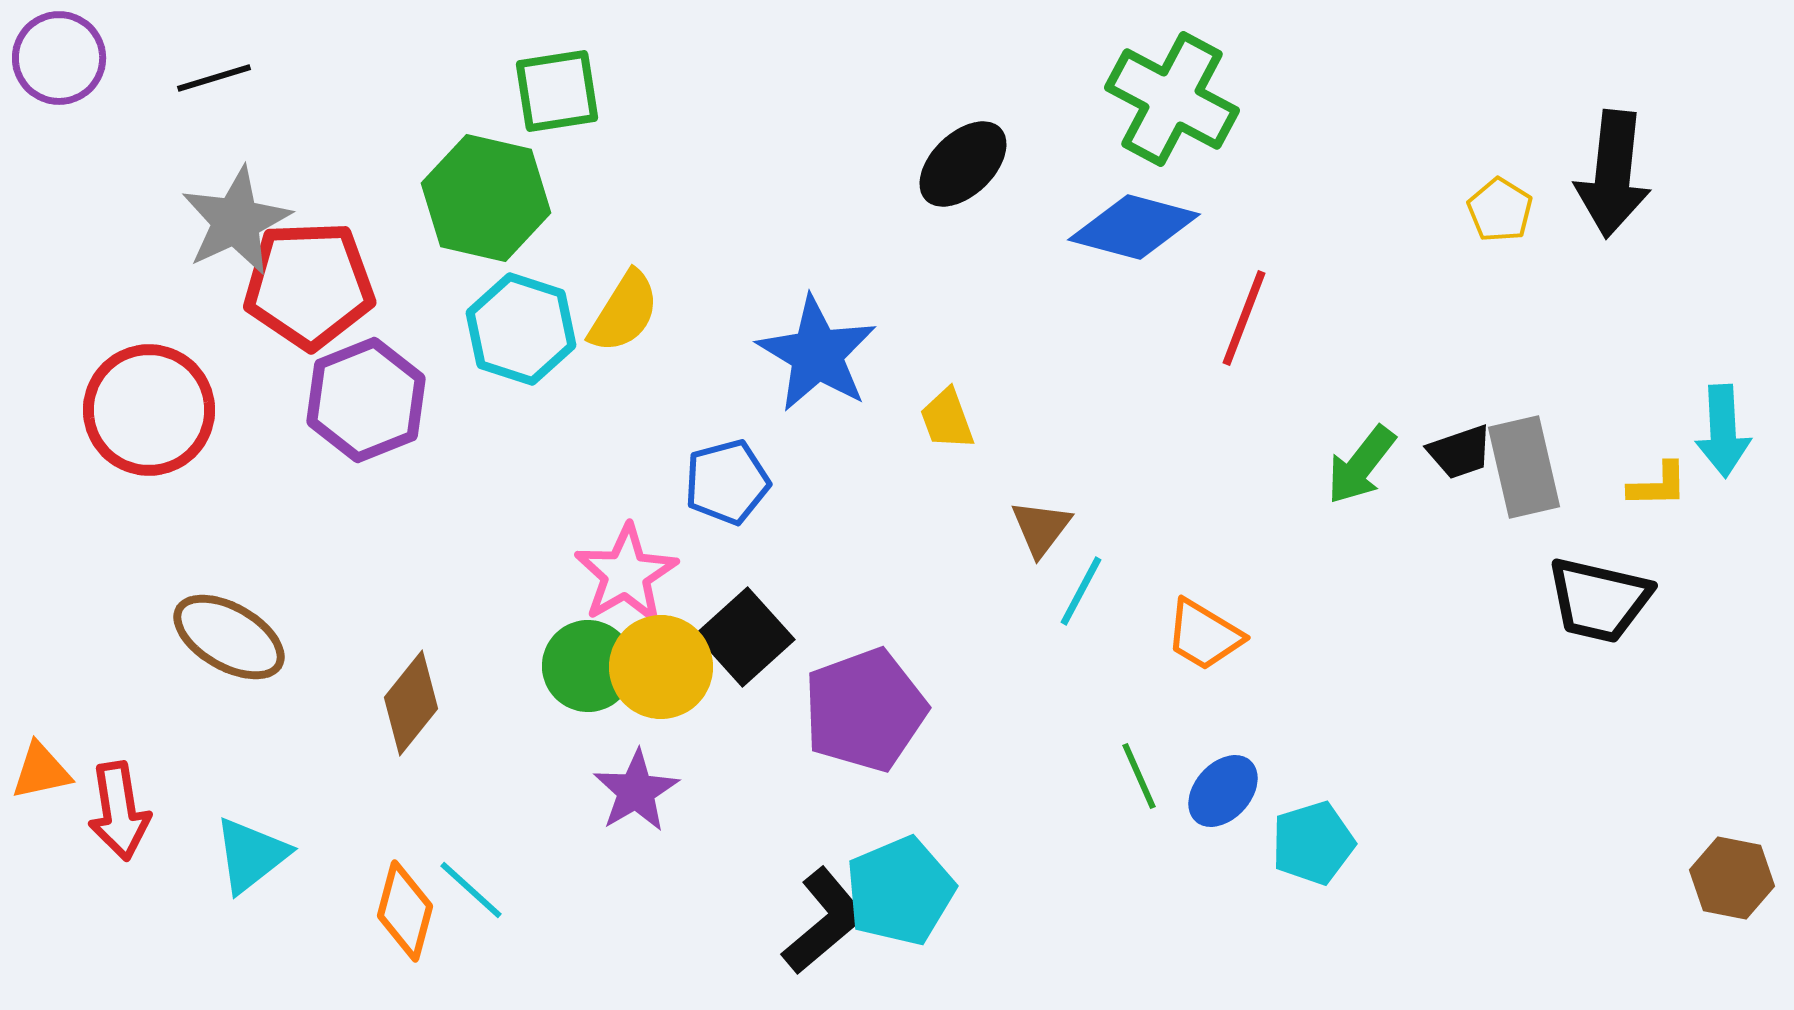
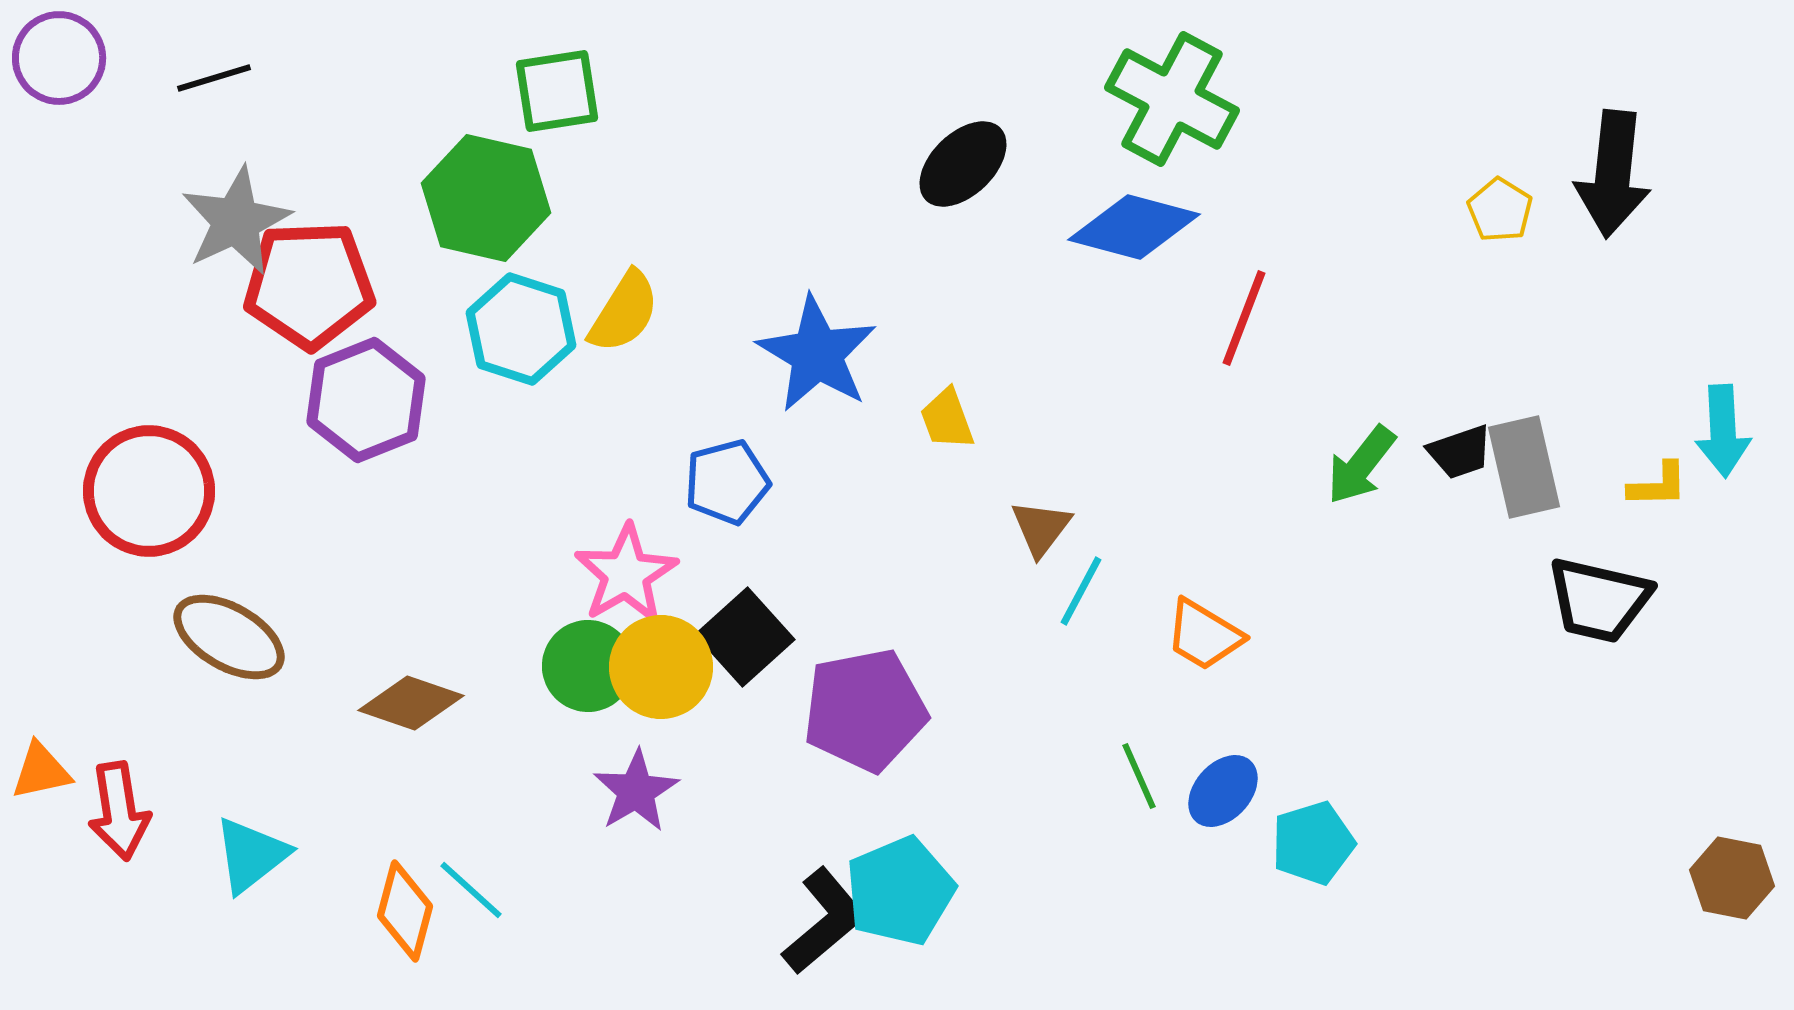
red circle at (149, 410): moved 81 px down
brown diamond at (411, 703): rotated 70 degrees clockwise
purple pentagon at (865, 710): rotated 9 degrees clockwise
